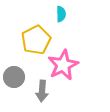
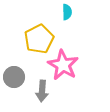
cyan semicircle: moved 6 px right, 2 px up
yellow pentagon: moved 3 px right, 1 px up
pink star: rotated 16 degrees counterclockwise
